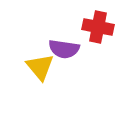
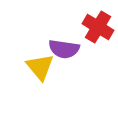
red cross: rotated 20 degrees clockwise
